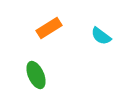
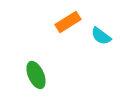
orange rectangle: moved 19 px right, 6 px up
